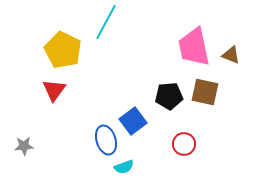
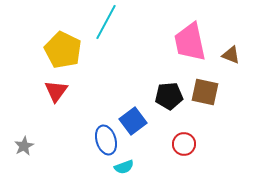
pink trapezoid: moved 4 px left, 5 px up
red triangle: moved 2 px right, 1 px down
gray star: rotated 24 degrees counterclockwise
